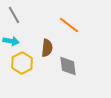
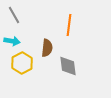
orange line: rotated 60 degrees clockwise
cyan arrow: moved 1 px right
